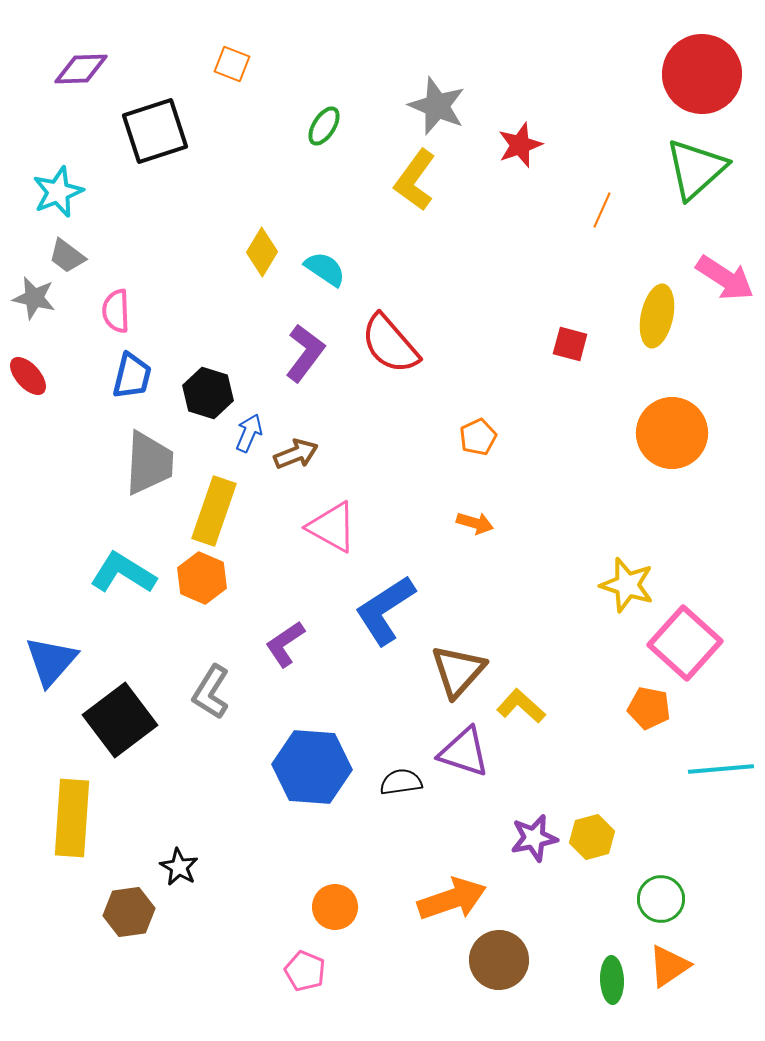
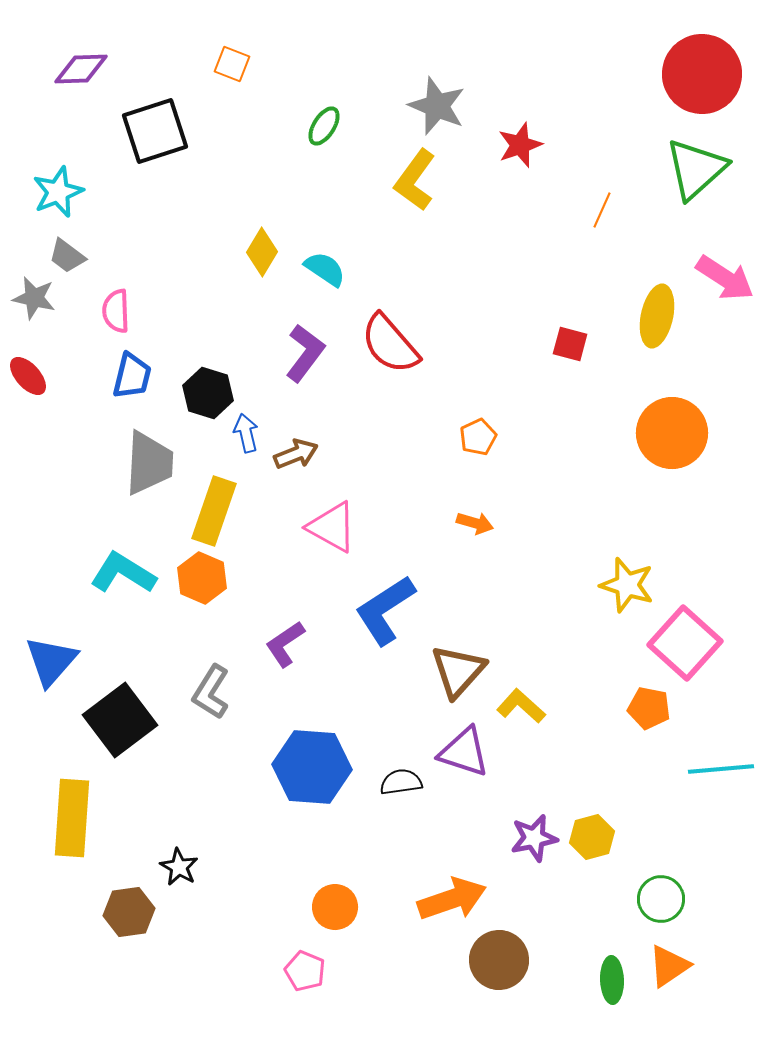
blue arrow at (249, 433): moved 3 px left; rotated 36 degrees counterclockwise
